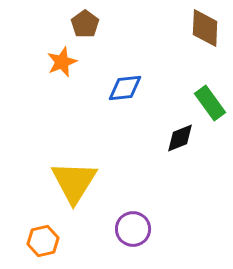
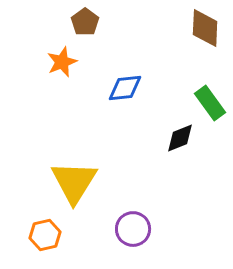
brown pentagon: moved 2 px up
orange hexagon: moved 2 px right, 6 px up
